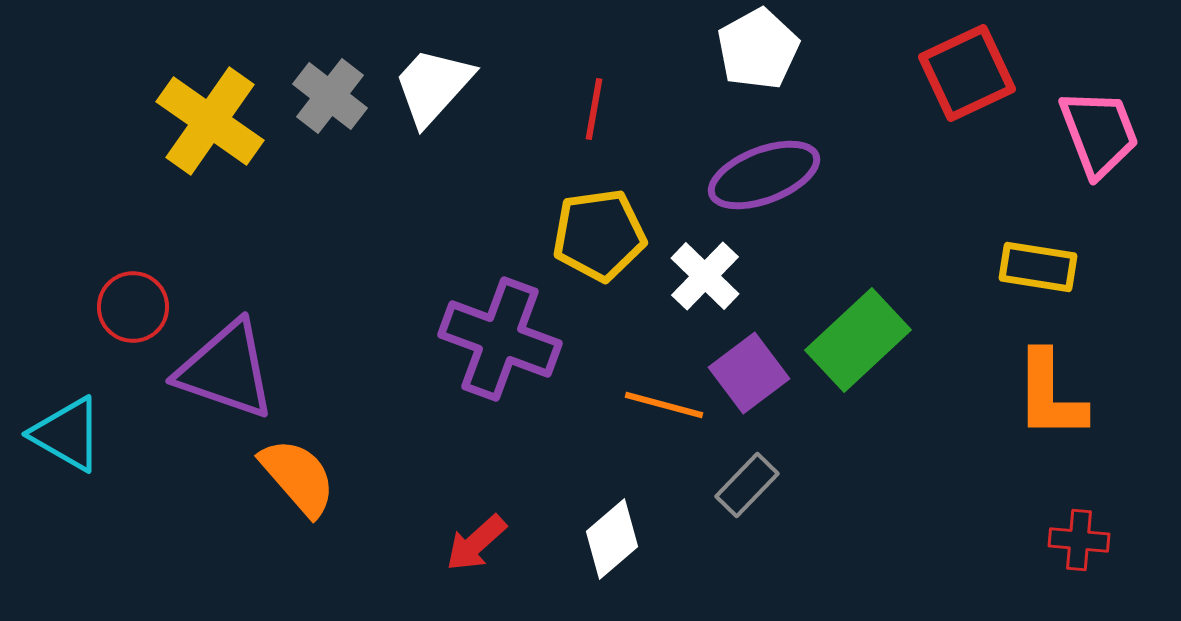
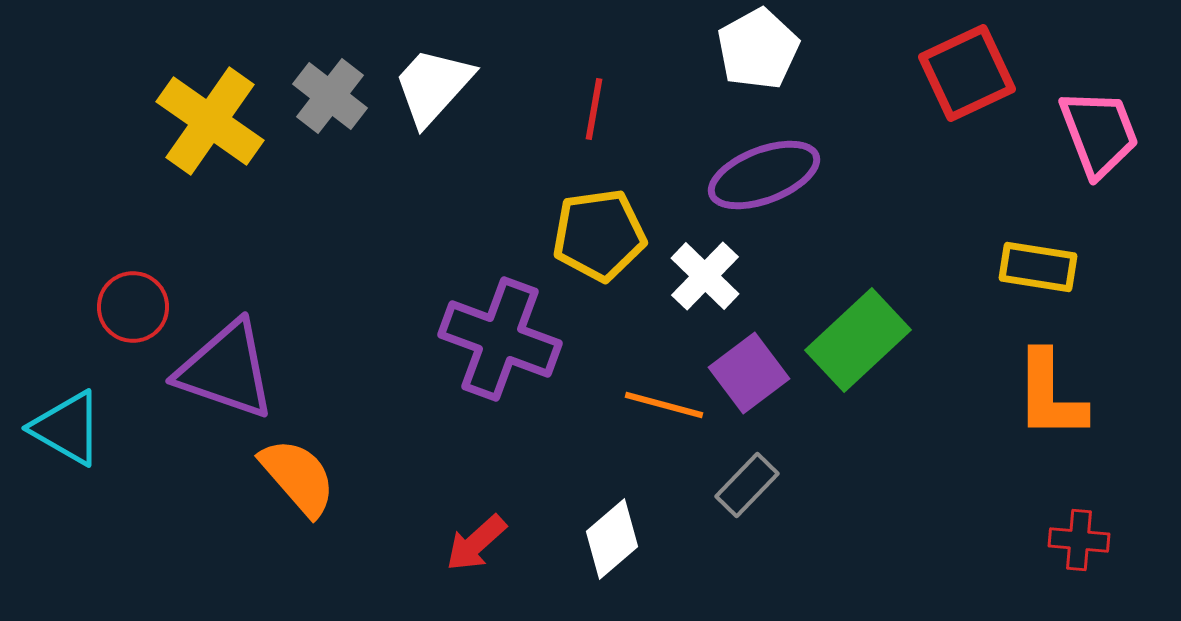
cyan triangle: moved 6 px up
